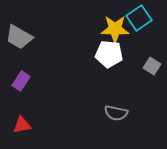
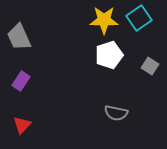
yellow star: moved 11 px left, 9 px up
gray trapezoid: rotated 36 degrees clockwise
white pentagon: moved 1 px down; rotated 24 degrees counterclockwise
gray square: moved 2 px left
red triangle: rotated 36 degrees counterclockwise
